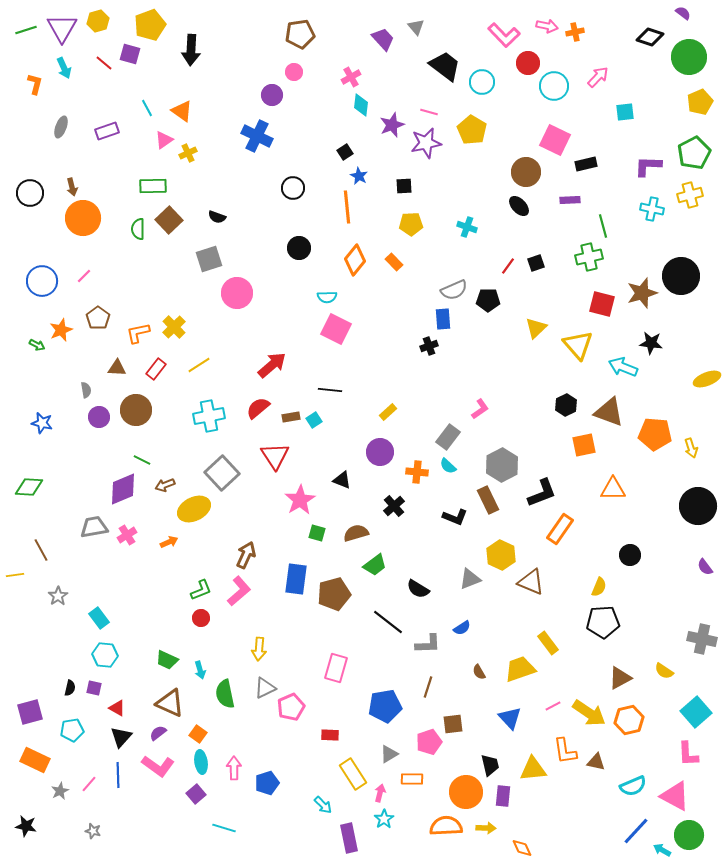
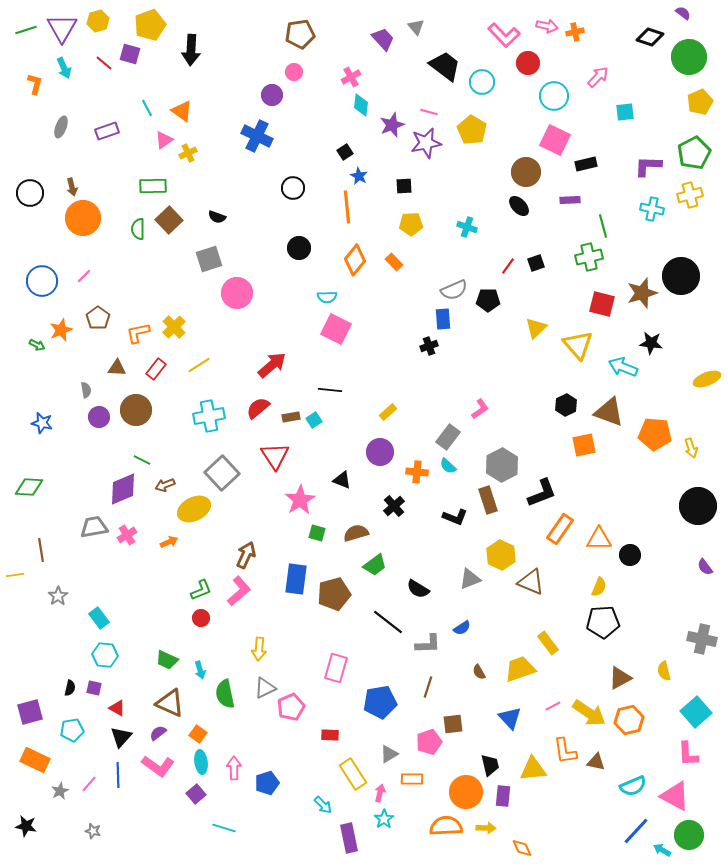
cyan circle at (554, 86): moved 10 px down
orange triangle at (613, 489): moved 14 px left, 50 px down
brown rectangle at (488, 500): rotated 8 degrees clockwise
brown line at (41, 550): rotated 20 degrees clockwise
yellow semicircle at (664, 671): rotated 42 degrees clockwise
blue pentagon at (385, 706): moved 5 px left, 4 px up
